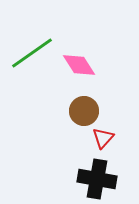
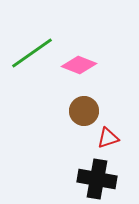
pink diamond: rotated 36 degrees counterclockwise
red triangle: moved 5 px right; rotated 30 degrees clockwise
